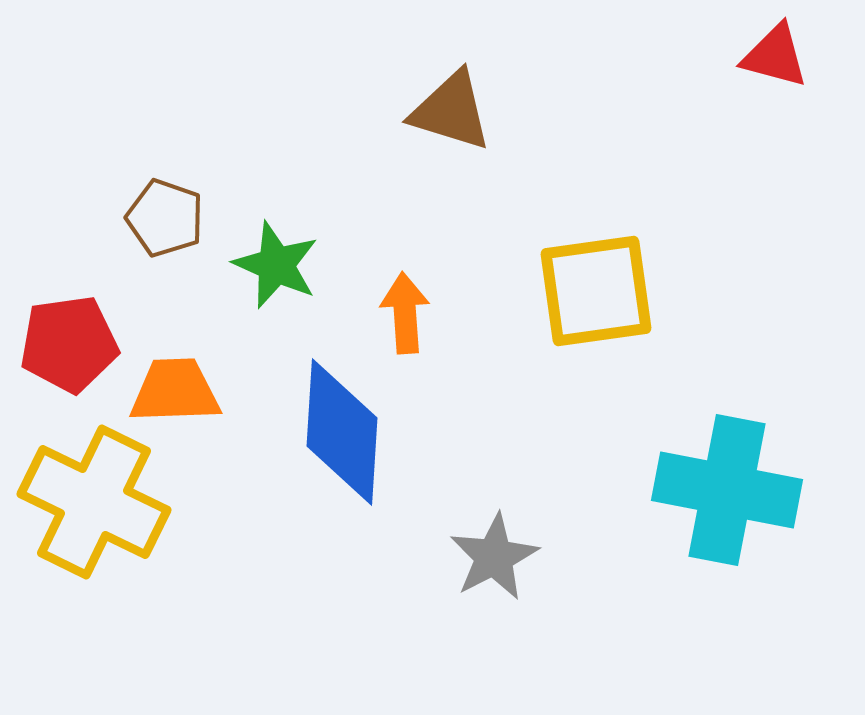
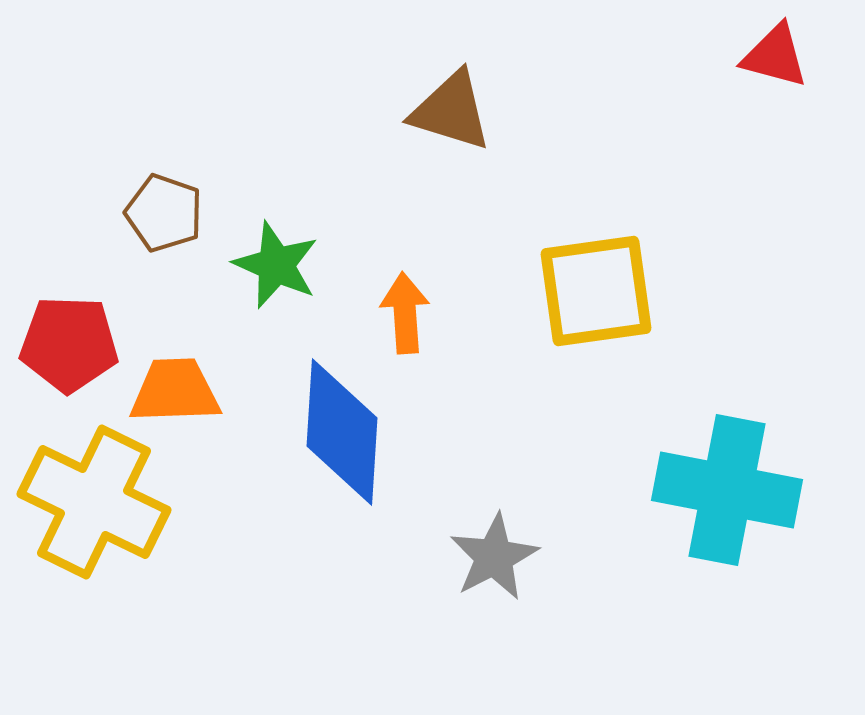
brown pentagon: moved 1 px left, 5 px up
red pentagon: rotated 10 degrees clockwise
